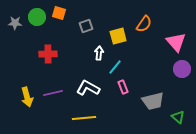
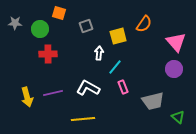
green circle: moved 3 px right, 12 px down
purple circle: moved 8 px left
yellow line: moved 1 px left, 1 px down
